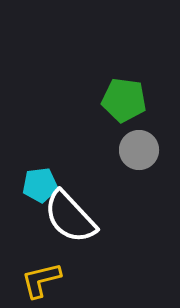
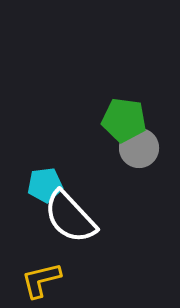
green pentagon: moved 20 px down
gray circle: moved 2 px up
cyan pentagon: moved 5 px right
